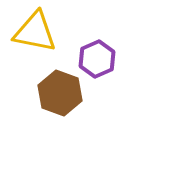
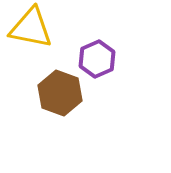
yellow triangle: moved 4 px left, 4 px up
